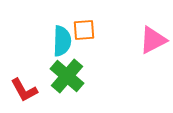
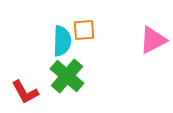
red L-shape: moved 1 px right, 2 px down
